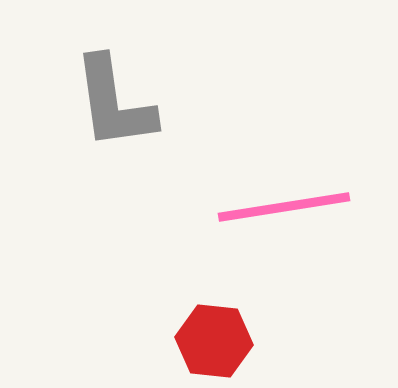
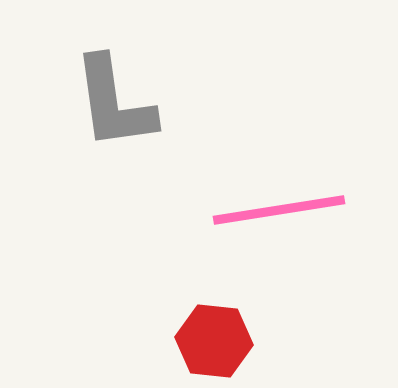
pink line: moved 5 px left, 3 px down
